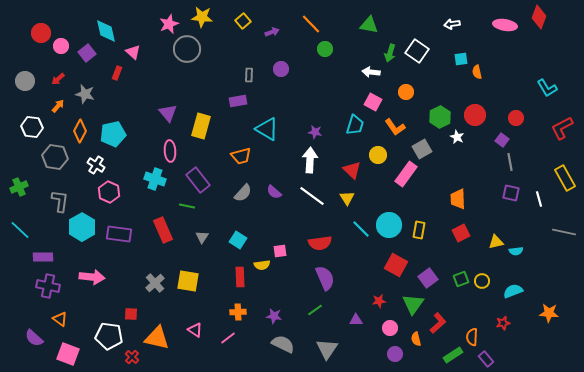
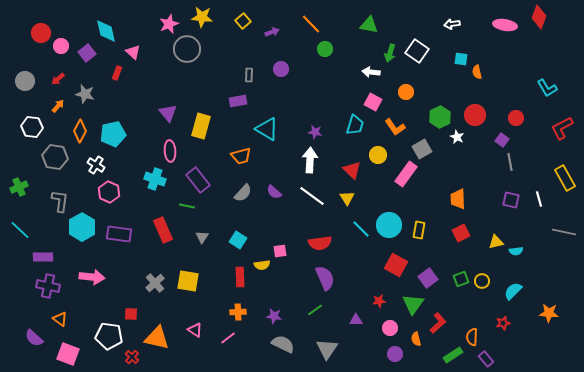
cyan square at (461, 59): rotated 16 degrees clockwise
purple square at (511, 193): moved 7 px down
cyan semicircle at (513, 291): rotated 24 degrees counterclockwise
